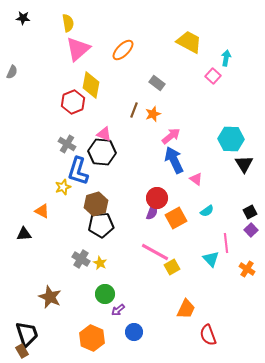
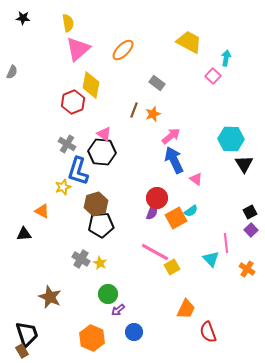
pink triangle at (104, 134): rotated 14 degrees clockwise
cyan semicircle at (207, 211): moved 16 px left
green circle at (105, 294): moved 3 px right
red semicircle at (208, 335): moved 3 px up
